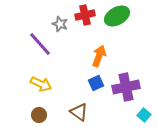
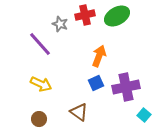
brown circle: moved 4 px down
